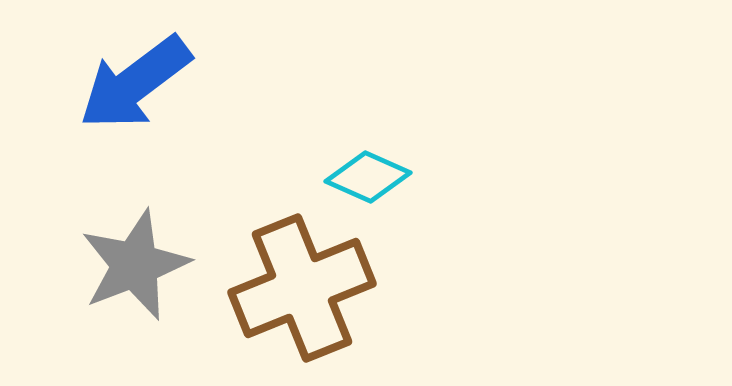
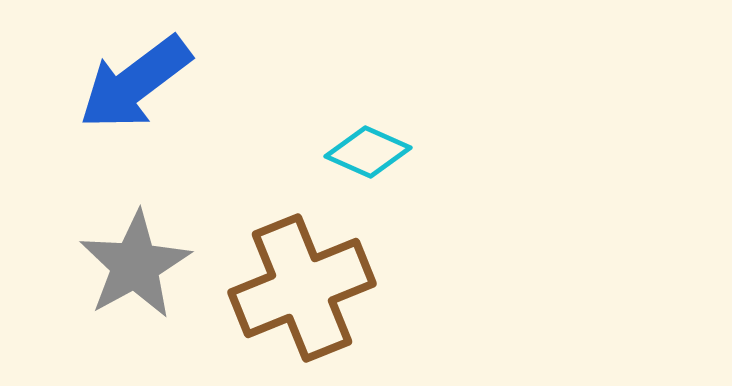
cyan diamond: moved 25 px up
gray star: rotated 8 degrees counterclockwise
